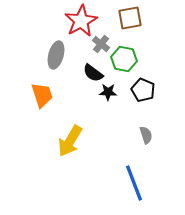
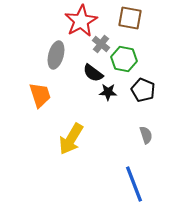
brown square: rotated 20 degrees clockwise
orange trapezoid: moved 2 px left
yellow arrow: moved 1 px right, 2 px up
blue line: moved 1 px down
